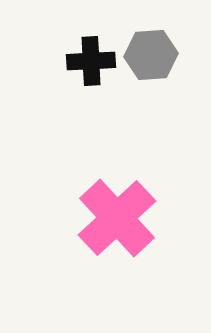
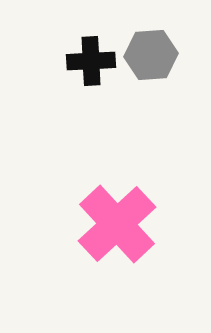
pink cross: moved 6 px down
